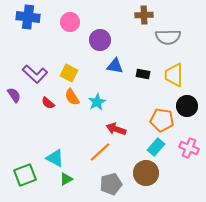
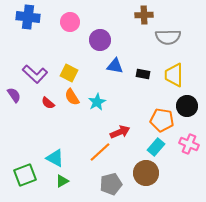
red arrow: moved 4 px right, 3 px down; rotated 138 degrees clockwise
pink cross: moved 4 px up
green triangle: moved 4 px left, 2 px down
